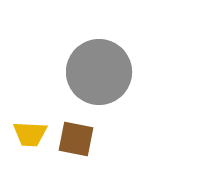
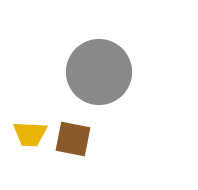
brown square: moved 3 px left
